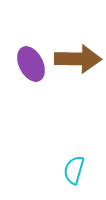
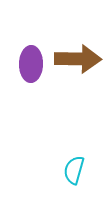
purple ellipse: rotated 28 degrees clockwise
